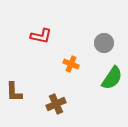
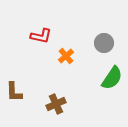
orange cross: moved 5 px left, 8 px up; rotated 28 degrees clockwise
